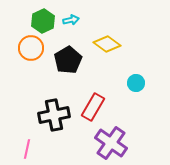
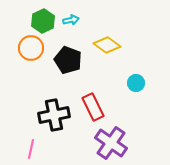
yellow diamond: moved 1 px down
black pentagon: rotated 20 degrees counterclockwise
red rectangle: rotated 56 degrees counterclockwise
pink line: moved 4 px right
